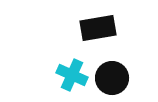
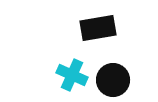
black circle: moved 1 px right, 2 px down
